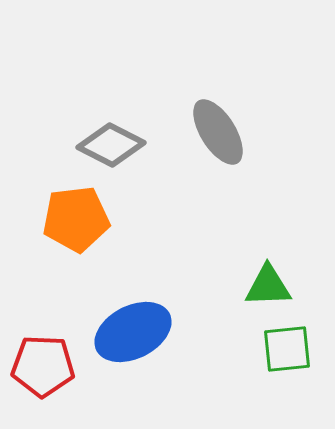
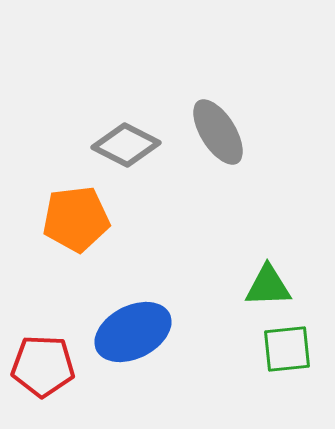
gray diamond: moved 15 px right
